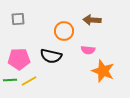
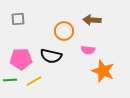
pink pentagon: moved 2 px right
yellow line: moved 5 px right
